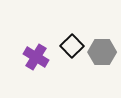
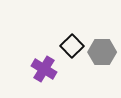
purple cross: moved 8 px right, 12 px down
